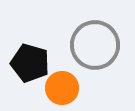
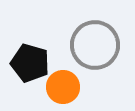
orange circle: moved 1 px right, 1 px up
